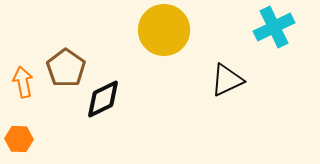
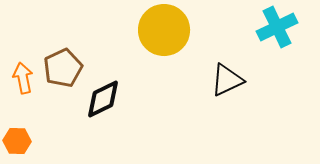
cyan cross: moved 3 px right
brown pentagon: moved 3 px left; rotated 12 degrees clockwise
orange arrow: moved 4 px up
orange hexagon: moved 2 px left, 2 px down
